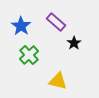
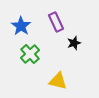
purple rectangle: rotated 24 degrees clockwise
black star: rotated 16 degrees clockwise
green cross: moved 1 px right, 1 px up
